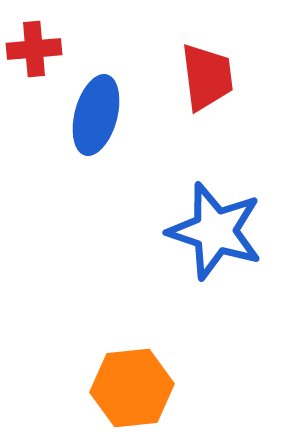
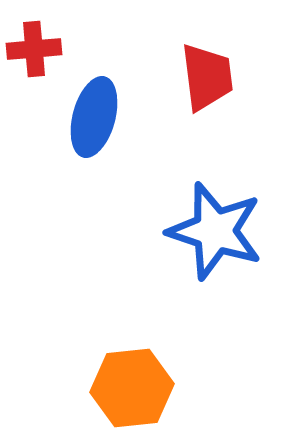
blue ellipse: moved 2 px left, 2 px down
